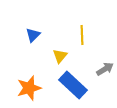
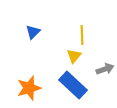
blue triangle: moved 3 px up
yellow triangle: moved 14 px right
gray arrow: rotated 12 degrees clockwise
